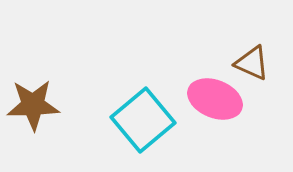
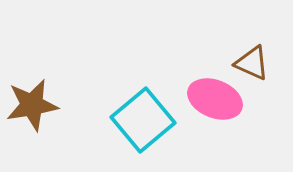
brown star: moved 1 px left; rotated 8 degrees counterclockwise
